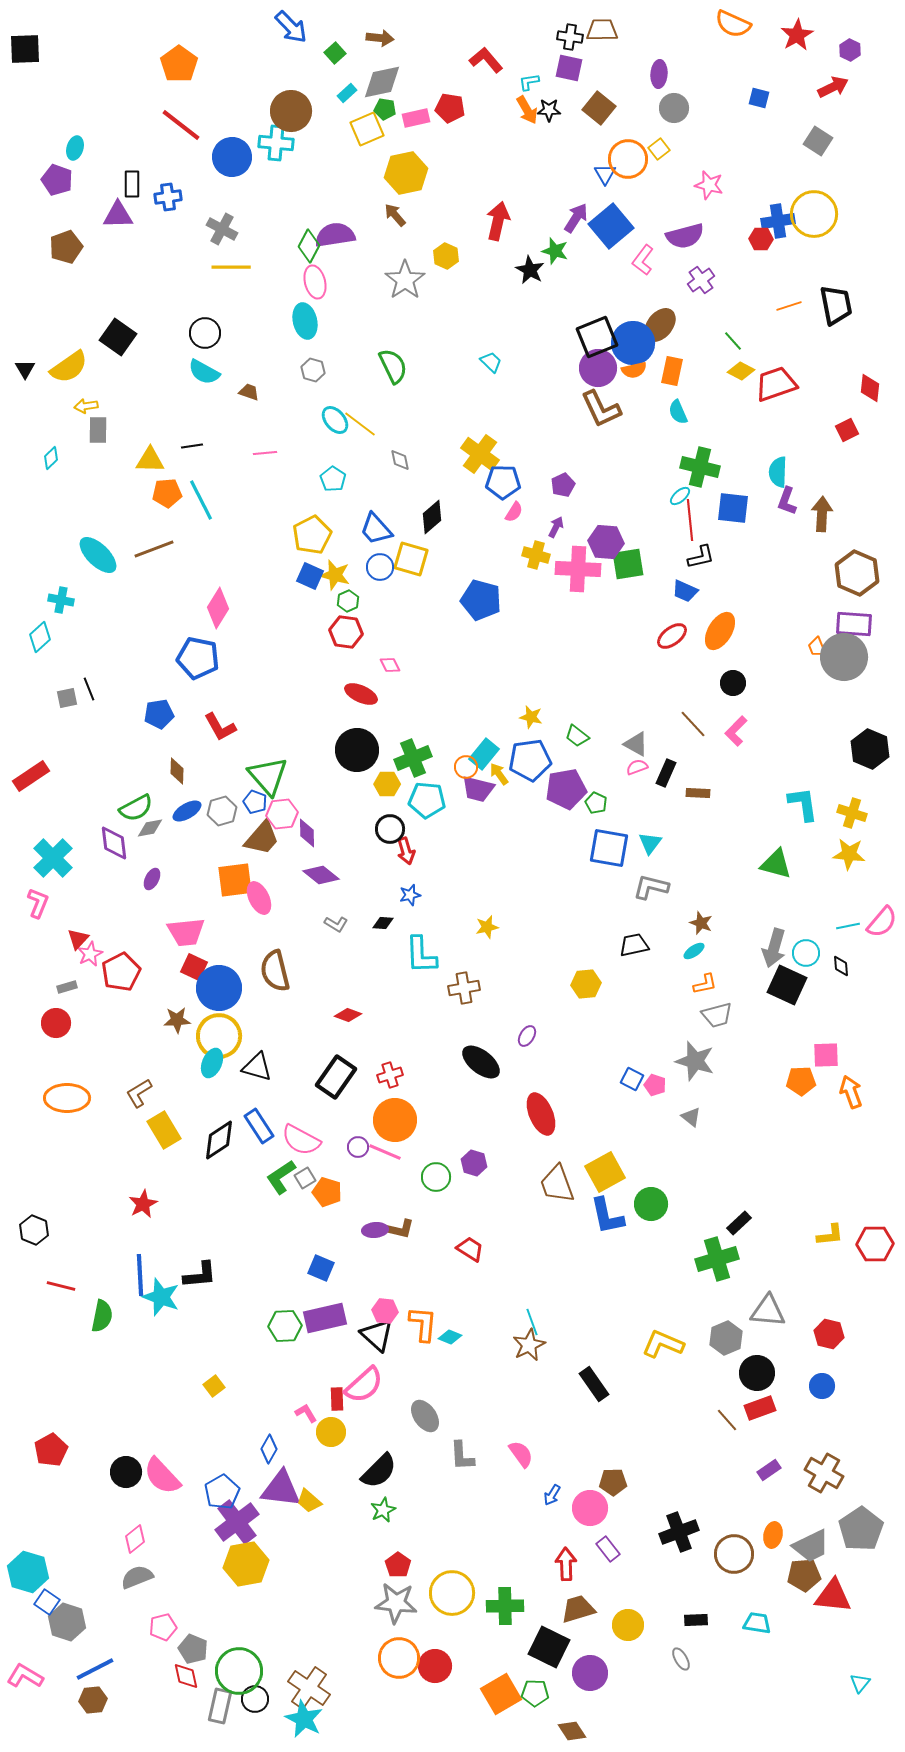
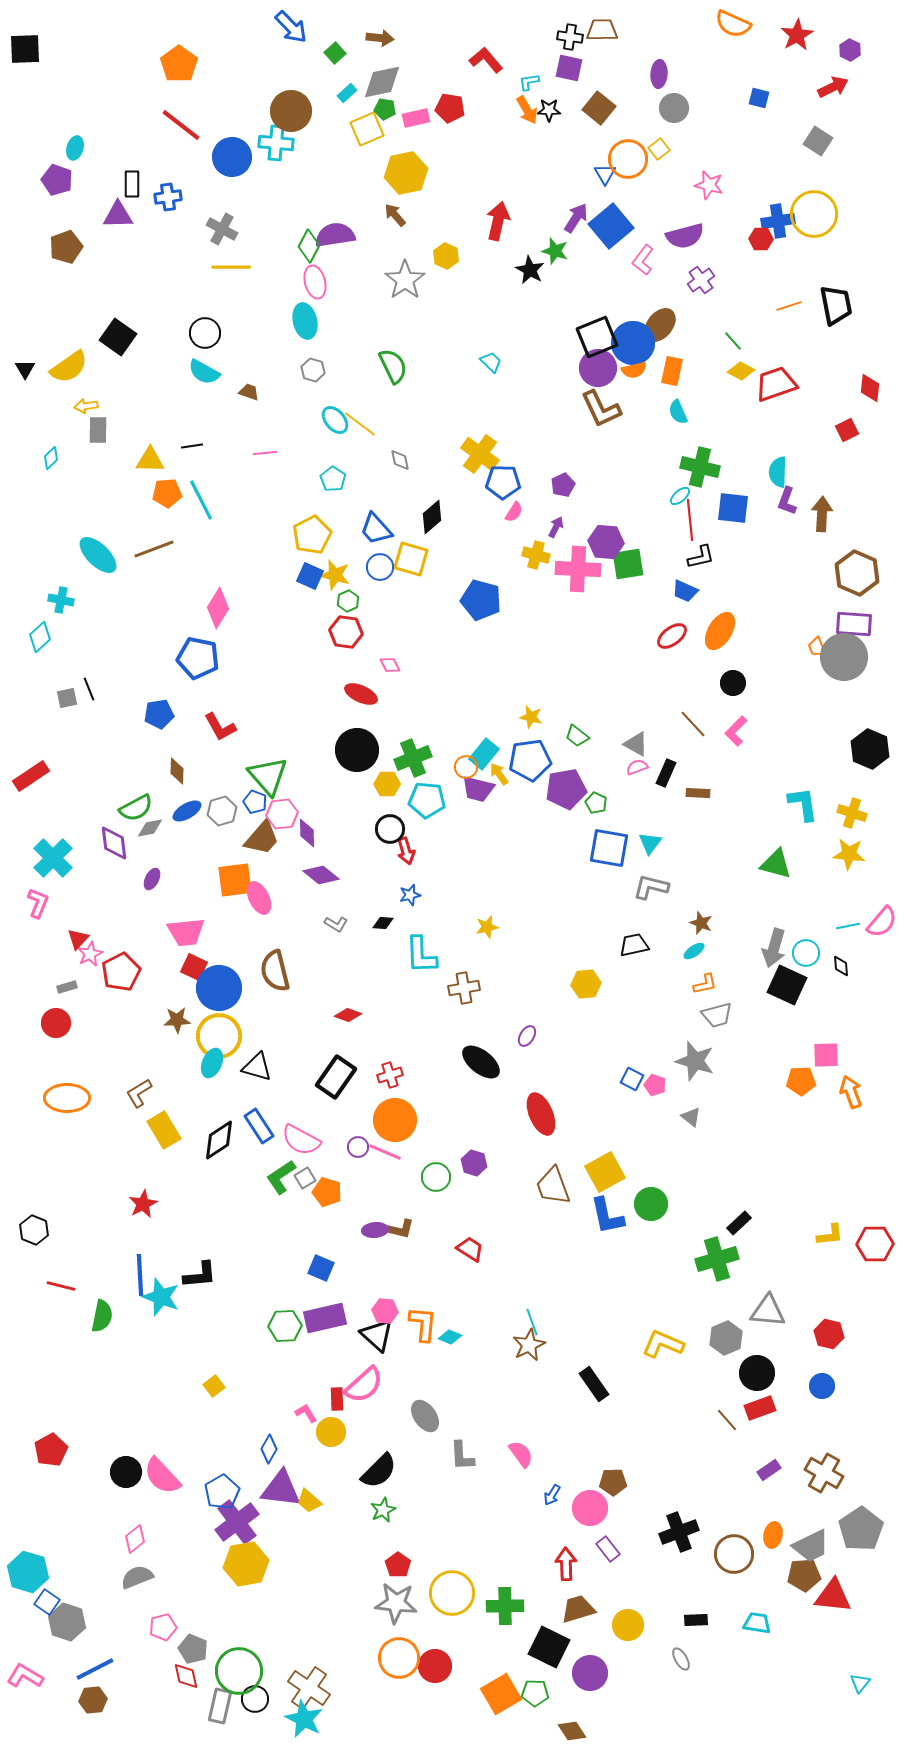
brown trapezoid at (557, 1184): moved 4 px left, 2 px down
